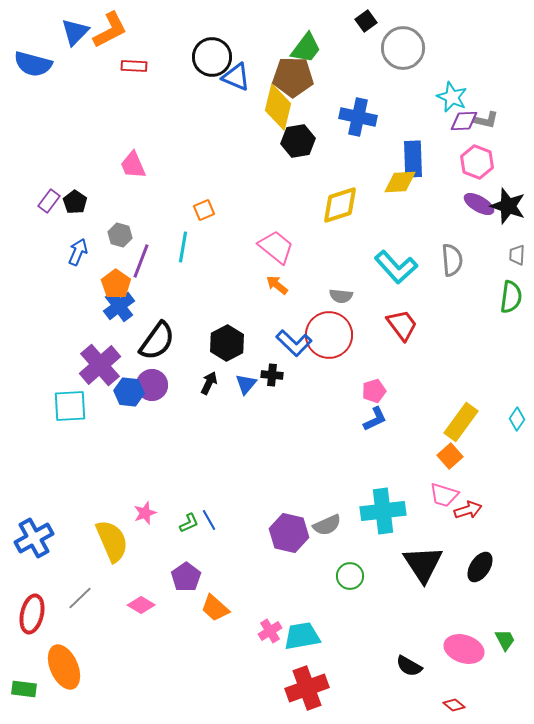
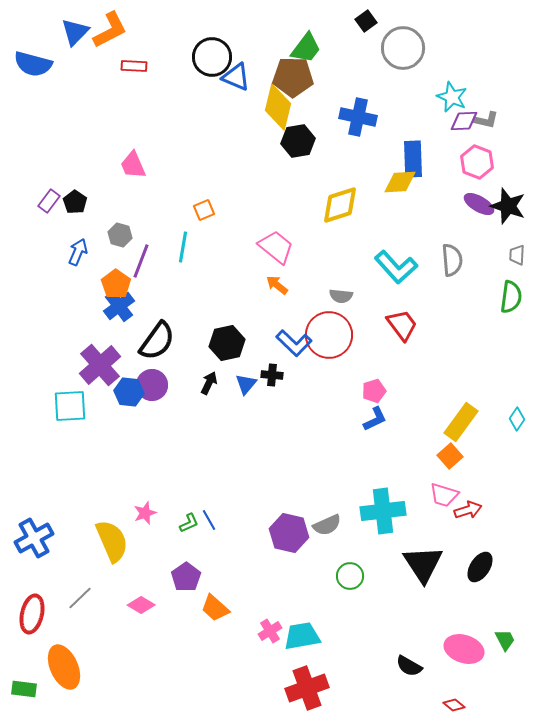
black hexagon at (227, 343): rotated 16 degrees clockwise
